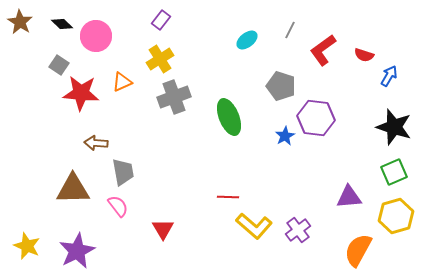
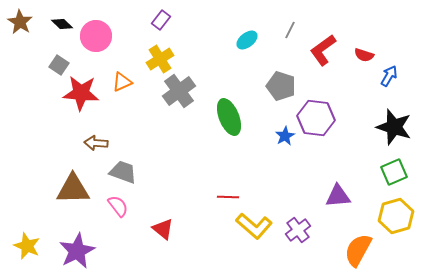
gray cross: moved 5 px right, 6 px up; rotated 16 degrees counterclockwise
gray trapezoid: rotated 60 degrees counterclockwise
purple triangle: moved 11 px left, 1 px up
red triangle: rotated 20 degrees counterclockwise
